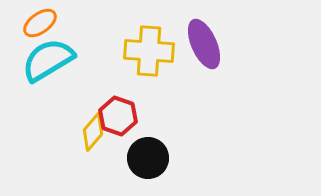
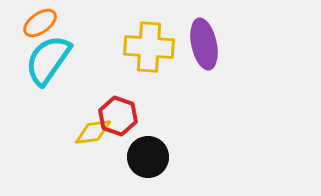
purple ellipse: rotated 12 degrees clockwise
yellow cross: moved 4 px up
cyan semicircle: rotated 24 degrees counterclockwise
yellow diamond: rotated 42 degrees clockwise
black circle: moved 1 px up
